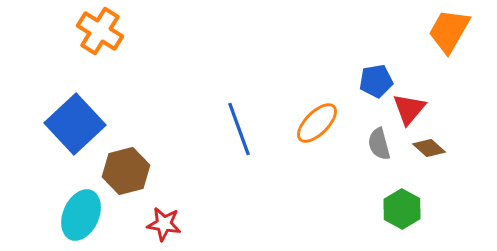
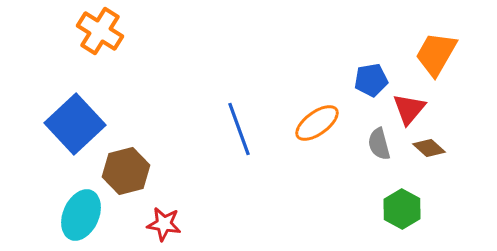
orange trapezoid: moved 13 px left, 23 px down
blue pentagon: moved 5 px left, 1 px up
orange ellipse: rotated 9 degrees clockwise
